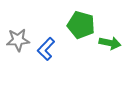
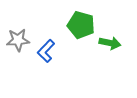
blue L-shape: moved 2 px down
